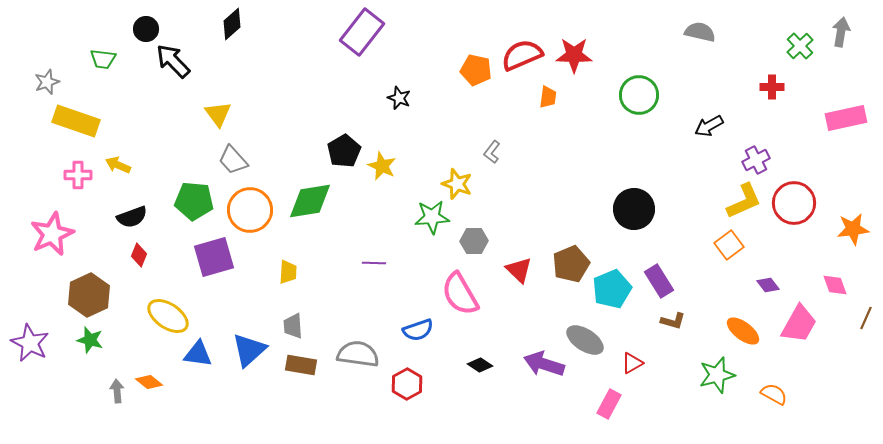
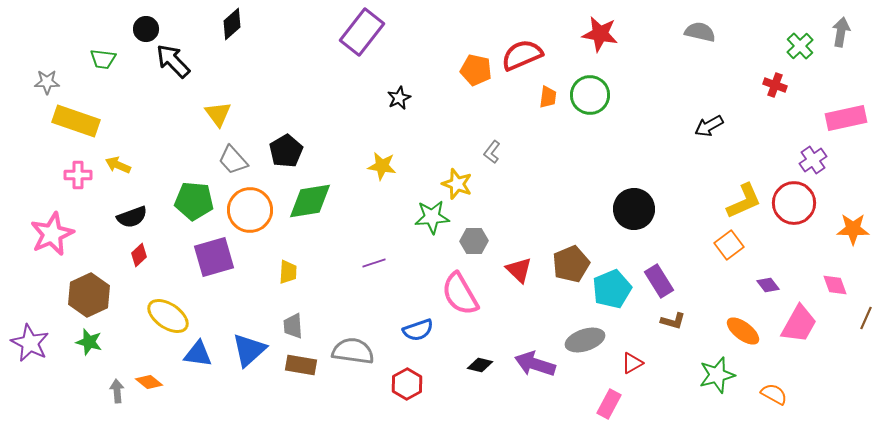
red star at (574, 55): moved 26 px right, 21 px up; rotated 9 degrees clockwise
gray star at (47, 82): rotated 20 degrees clockwise
red cross at (772, 87): moved 3 px right, 2 px up; rotated 20 degrees clockwise
green circle at (639, 95): moved 49 px left
black star at (399, 98): rotated 25 degrees clockwise
black pentagon at (344, 151): moved 58 px left
purple cross at (756, 160): moved 57 px right; rotated 8 degrees counterclockwise
yellow star at (382, 166): rotated 16 degrees counterclockwise
orange star at (853, 229): rotated 8 degrees clockwise
red diamond at (139, 255): rotated 25 degrees clockwise
purple line at (374, 263): rotated 20 degrees counterclockwise
green star at (90, 340): moved 1 px left, 2 px down
gray ellipse at (585, 340): rotated 51 degrees counterclockwise
gray semicircle at (358, 354): moved 5 px left, 3 px up
purple arrow at (544, 364): moved 9 px left
black diamond at (480, 365): rotated 20 degrees counterclockwise
